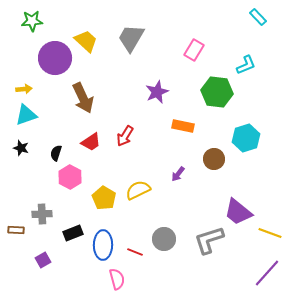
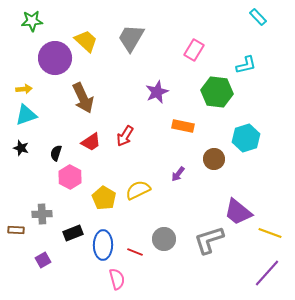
cyan L-shape: rotated 10 degrees clockwise
